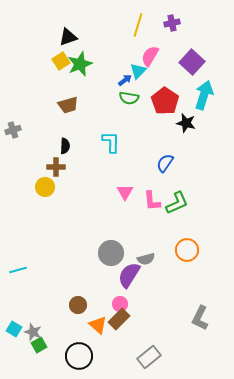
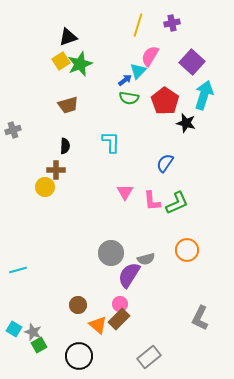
brown cross: moved 3 px down
